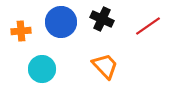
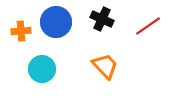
blue circle: moved 5 px left
